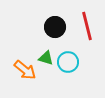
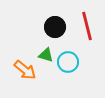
green triangle: moved 3 px up
